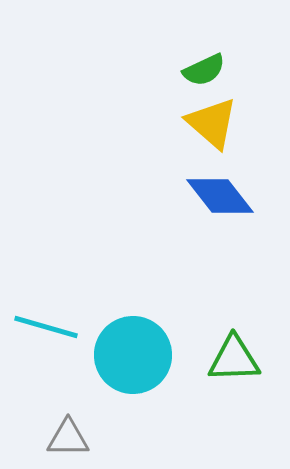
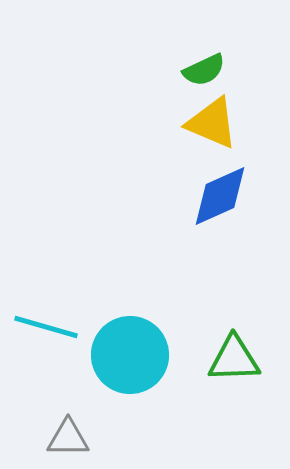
yellow triangle: rotated 18 degrees counterclockwise
blue diamond: rotated 76 degrees counterclockwise
cyan circle: moved 3 px left
